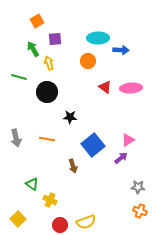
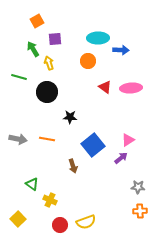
gray arrow: moved 2 px right, 1 px down; rotated 66 degrees counterclockwise
orange cross: rotated 24 degrees counterclockwise
